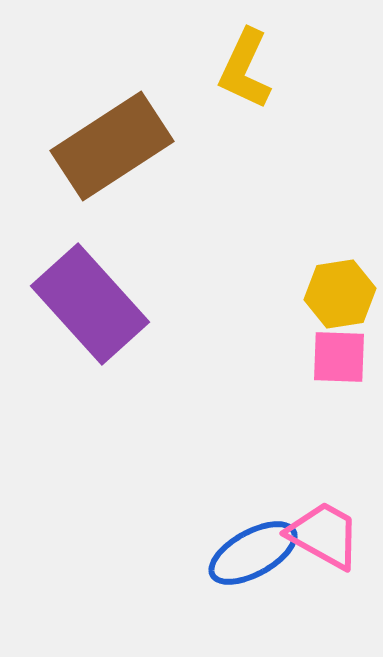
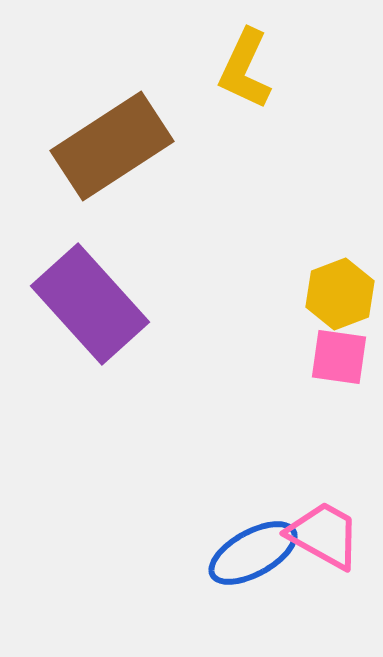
yellow hexagon: rotated 12 degrees counterclockwise
pink square: rotated 6 degrees clockwise
